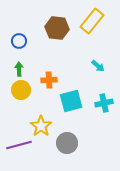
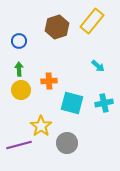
brown hexagon: moved 1 px up; rotated 25 degrees counterclockwise
orange cross: moved 1 px down
cyan square: moved 1 px right, 2 px down; rotated 30 degrees clockwise
